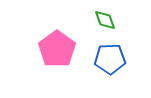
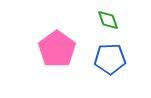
green diamond: moved 3 px right
